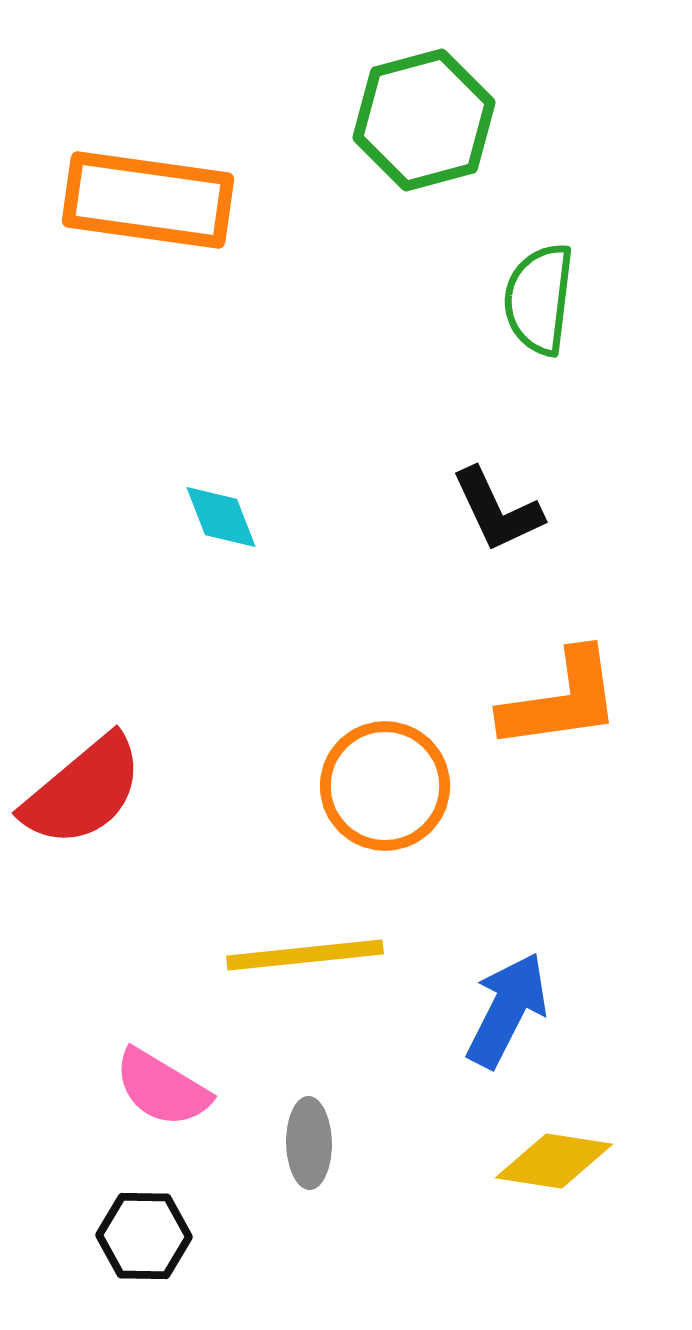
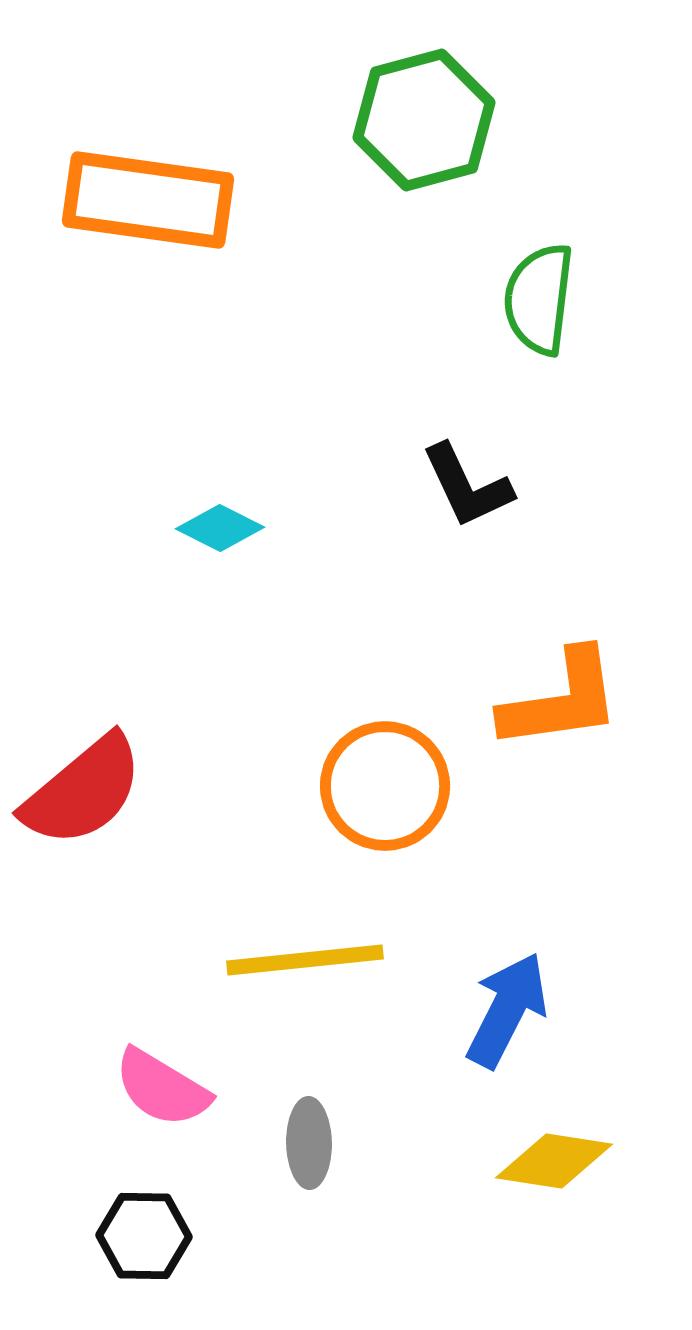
black L-shape: moved 30 px left, 24 px up
cyan diamond: moved 1 px left, 11 px down; rotated 42 degrees counterclockwise
yellow line: moved 5 px down
